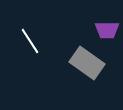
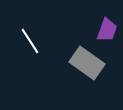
purple trapezoid: rotated 70 degrees counterclockwise
